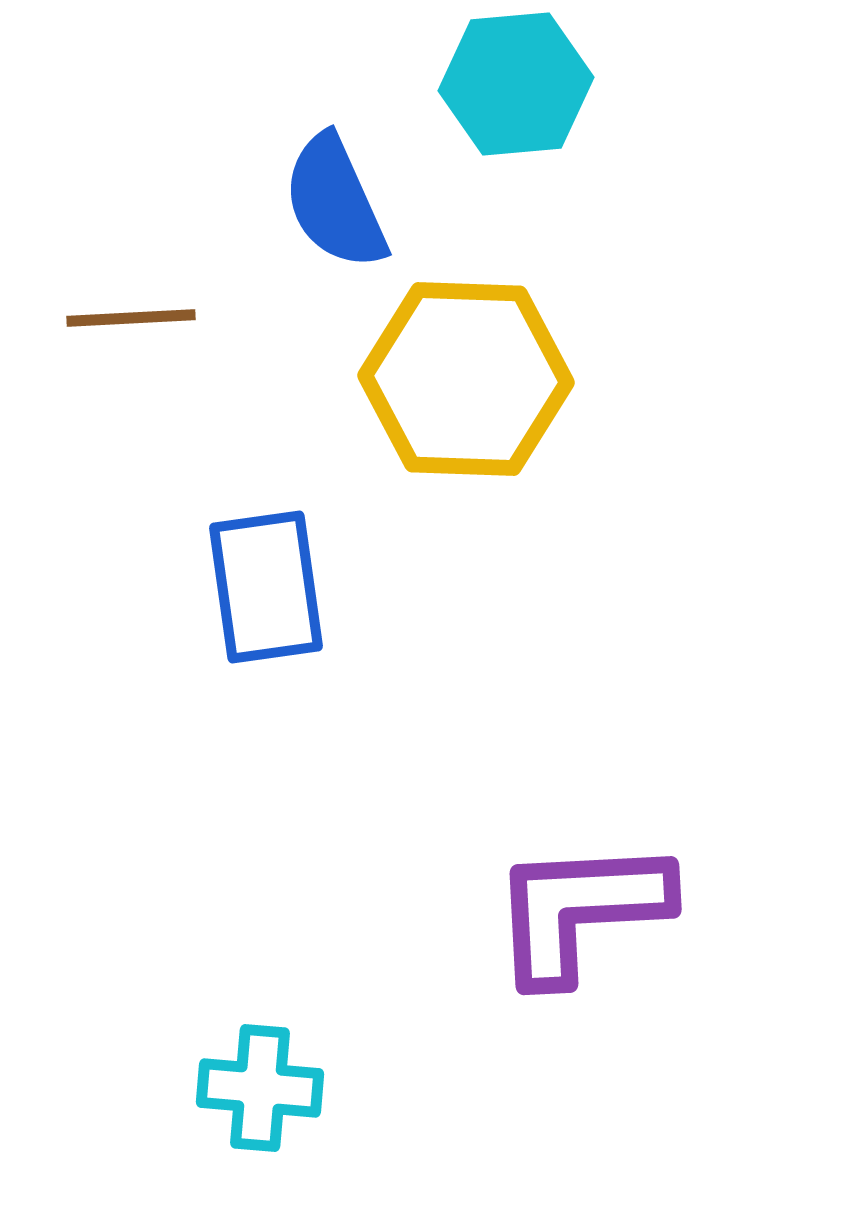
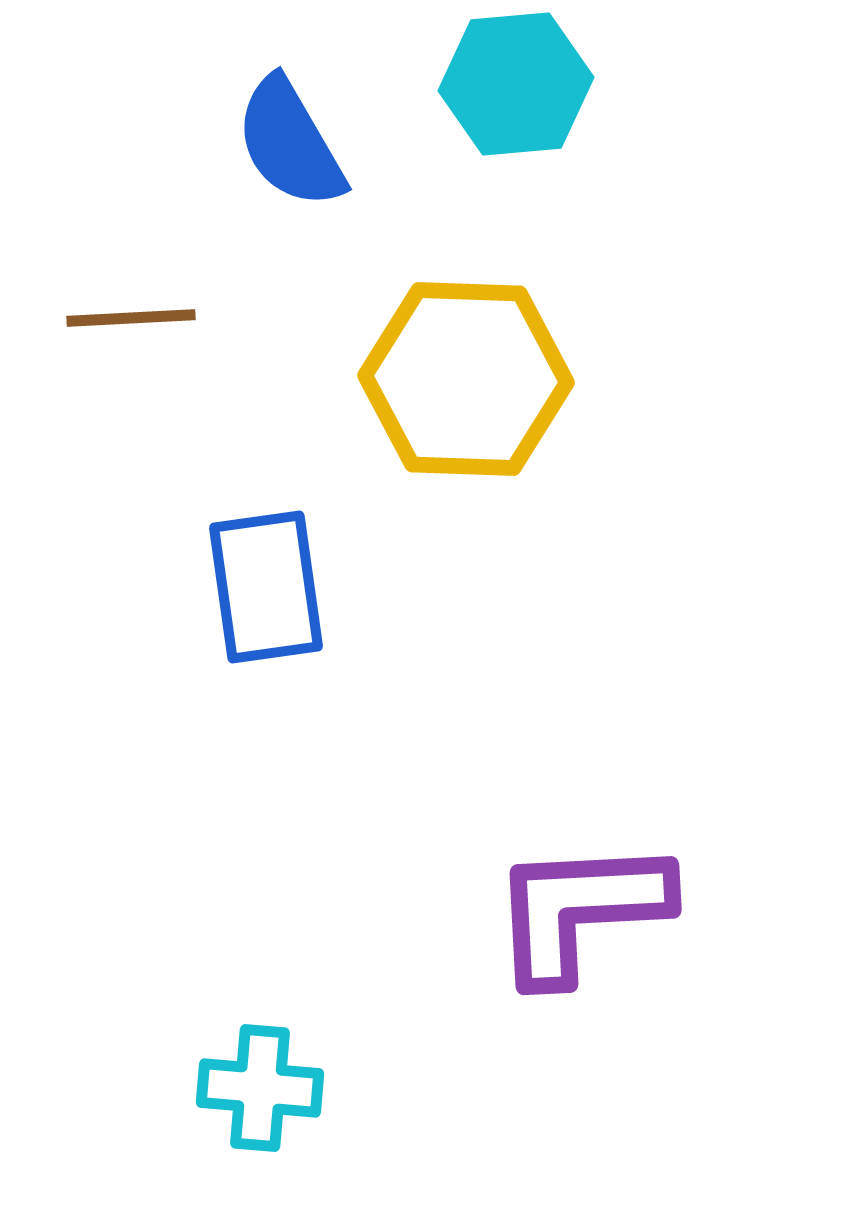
blue semicircle: moved 45 px left, 59 px up; rotated 6 degrees counterclockwise
